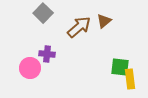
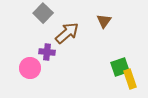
brown triangle: rotated 14 degrees counterclockwise
brown arrow: moved 12 px left, 6 px down
purple cross: moved 2 px up
green square: rotated 24 degrees counterclockwise
yellow rectangle: rotated 12 degrees counterclockwise
